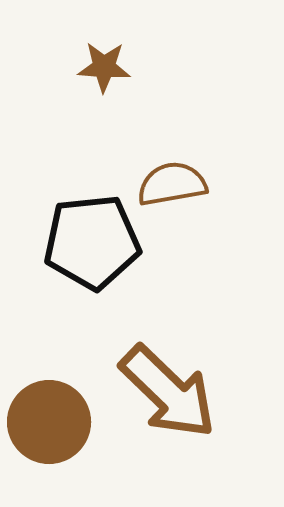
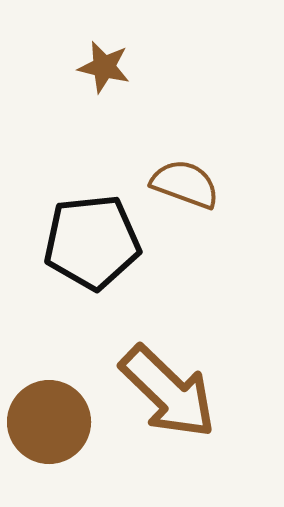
brown star: rotated 10 degrees clockwise
brown semicircle: moved 13 px right; rotated 30 degrees clockwise
